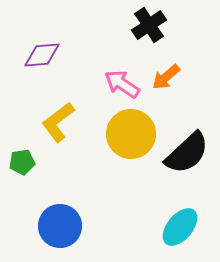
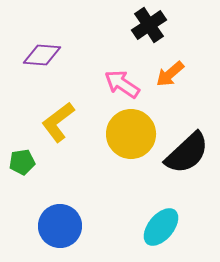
purple diamond: rotated 9 degrees clockwise
orange arrow: moved 4 px right, 3 px up
cyan ellipse: moved 19 px left
